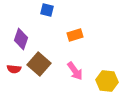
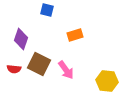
brown square: rotated 15 degrees counterclockwise
pink arrow: moved 9 px left, 1 px up
